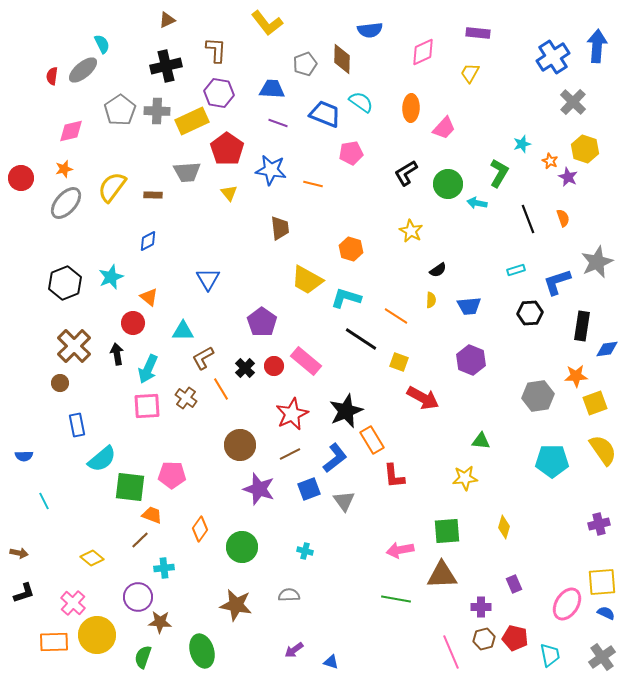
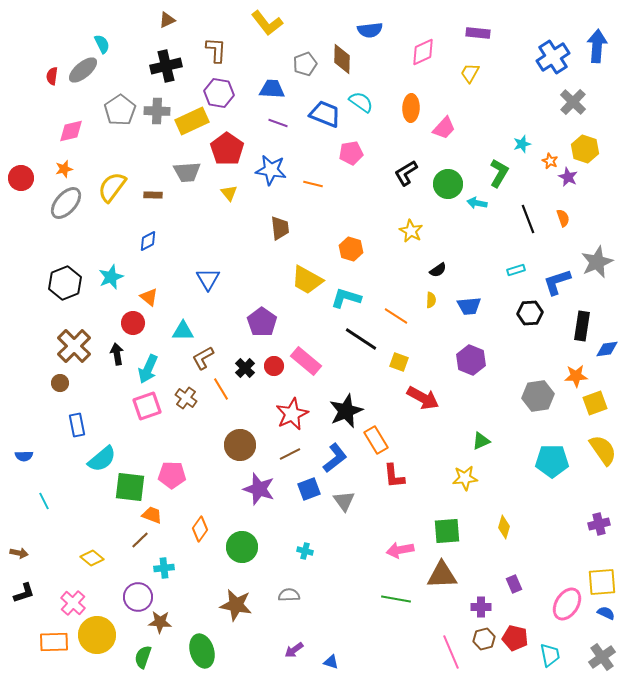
pink square at (147, 406): rotated 16 degrees counterclockwise
orange rectangle at (372, 440): moved 4 px right
green triangle at (481, 441): rotated 30 degrees counterclockwise
